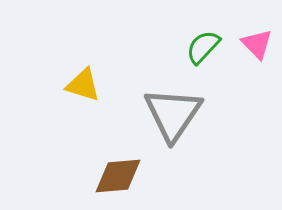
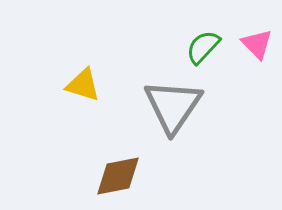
gray triangle: moved 8 px up
brown diamond: rotated 6 degrees counterclockwise
